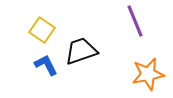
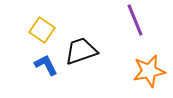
purple line: moved 1 px up
orange star: moved 1 px right, 3 px up
